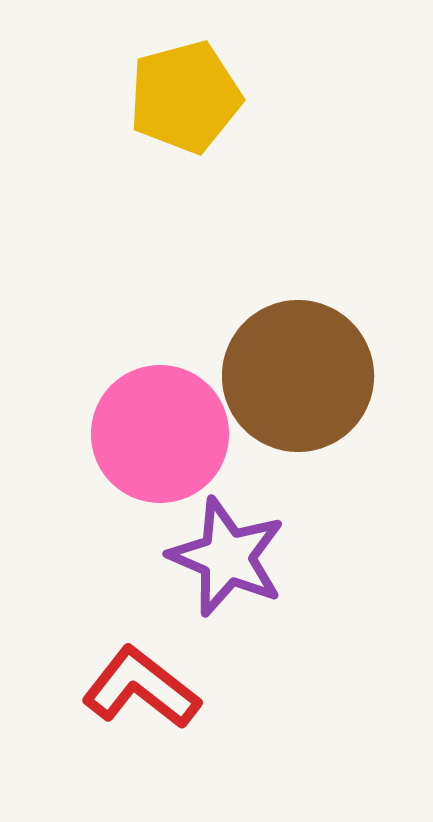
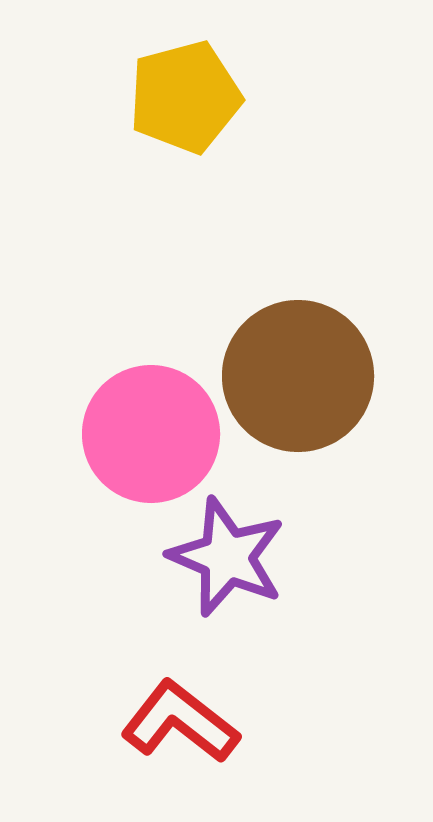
pink circle: moved 9 px left
red L-shape: moved 39 px right, 34 px down
